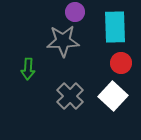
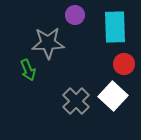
purple circle: moved 3 px down
gray star: moved 15 px left, 2 px down
red circle: moved 3 px right, 1 px down
green arrow: moved 1 px down; rotated 25 degrees counterclockwise
gray cross: moved 6 px right, 5 px down
